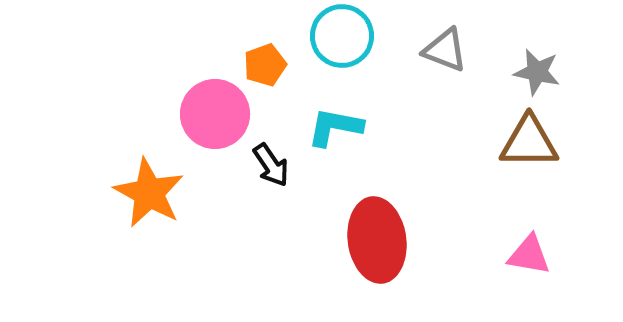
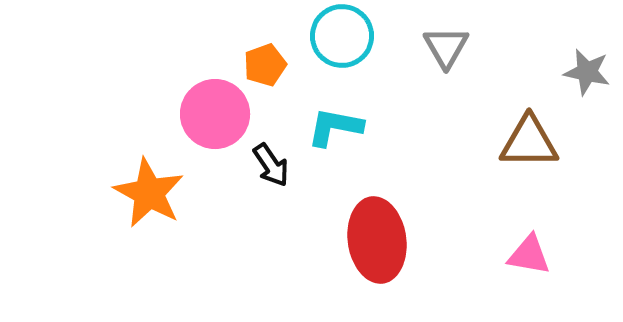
gray triangle: moved 1 px right, 3 px up; rotated 39 degrees clockwise
gray star: moved 50 px right
